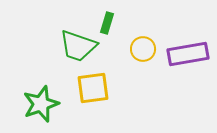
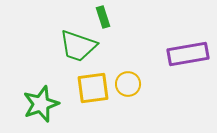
green rectangle: moved 4 px left, 6 px up; rotated 35 degrees counterclockwise
yellow circle: moved 15 px left, 35 px down
